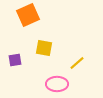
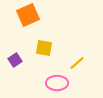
purple square: rotated 24 degrees counterclockwise
pink ellipse: moved 1 px up
